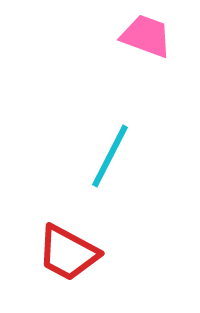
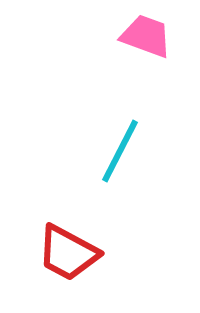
cyan line: moved 10 px right, 5 px up
